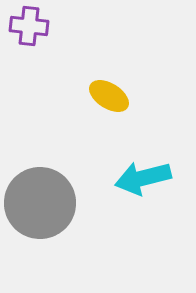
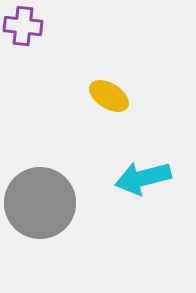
purple cross: moved 6 px left
